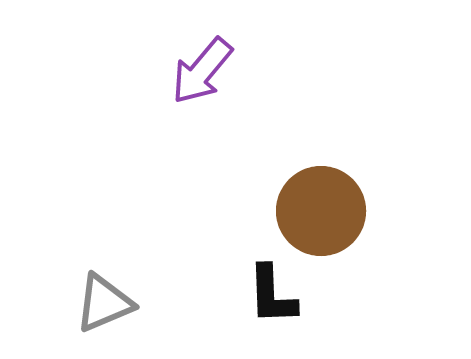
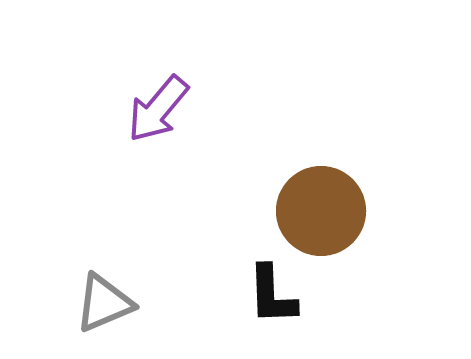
purple arrow: moved 44 px left, 38 px down
